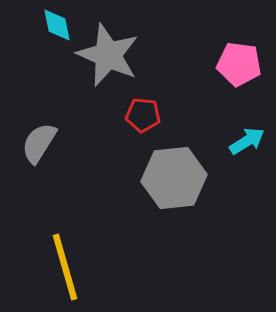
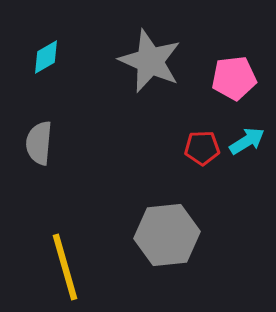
cyan diamond: moved 11 px left, 32 px down; rotated 72 degrees clockwise
gray star: moved 42 px right, 6 px down
pink pentagon: moved 5 px left, 14 px down; rotated 15 degrees counterclockwise
red pentagon: moved 59 px right, 33 px down; rotated 8 degrees counterclockwise
gray semicircle: rotated 27 degrees counterclockwise
gray hexagon: moved 7 px left, 57 px down
